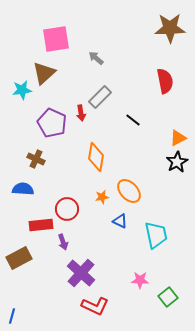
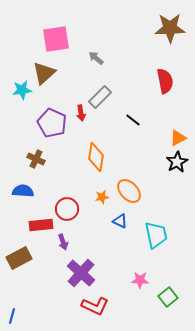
blue semicircle: moved 2 px down
